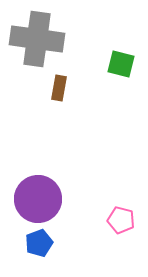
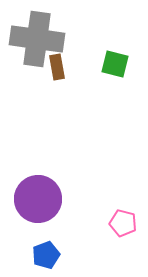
green square: moved 6 px left
brown rectangle: moved 2 px left, 21 px up; rotated 20 degrees counterclockwise
pink pentagon: moved 2 px right, 3 px down
blue pentagon: moved 7 px right, 12 px down
